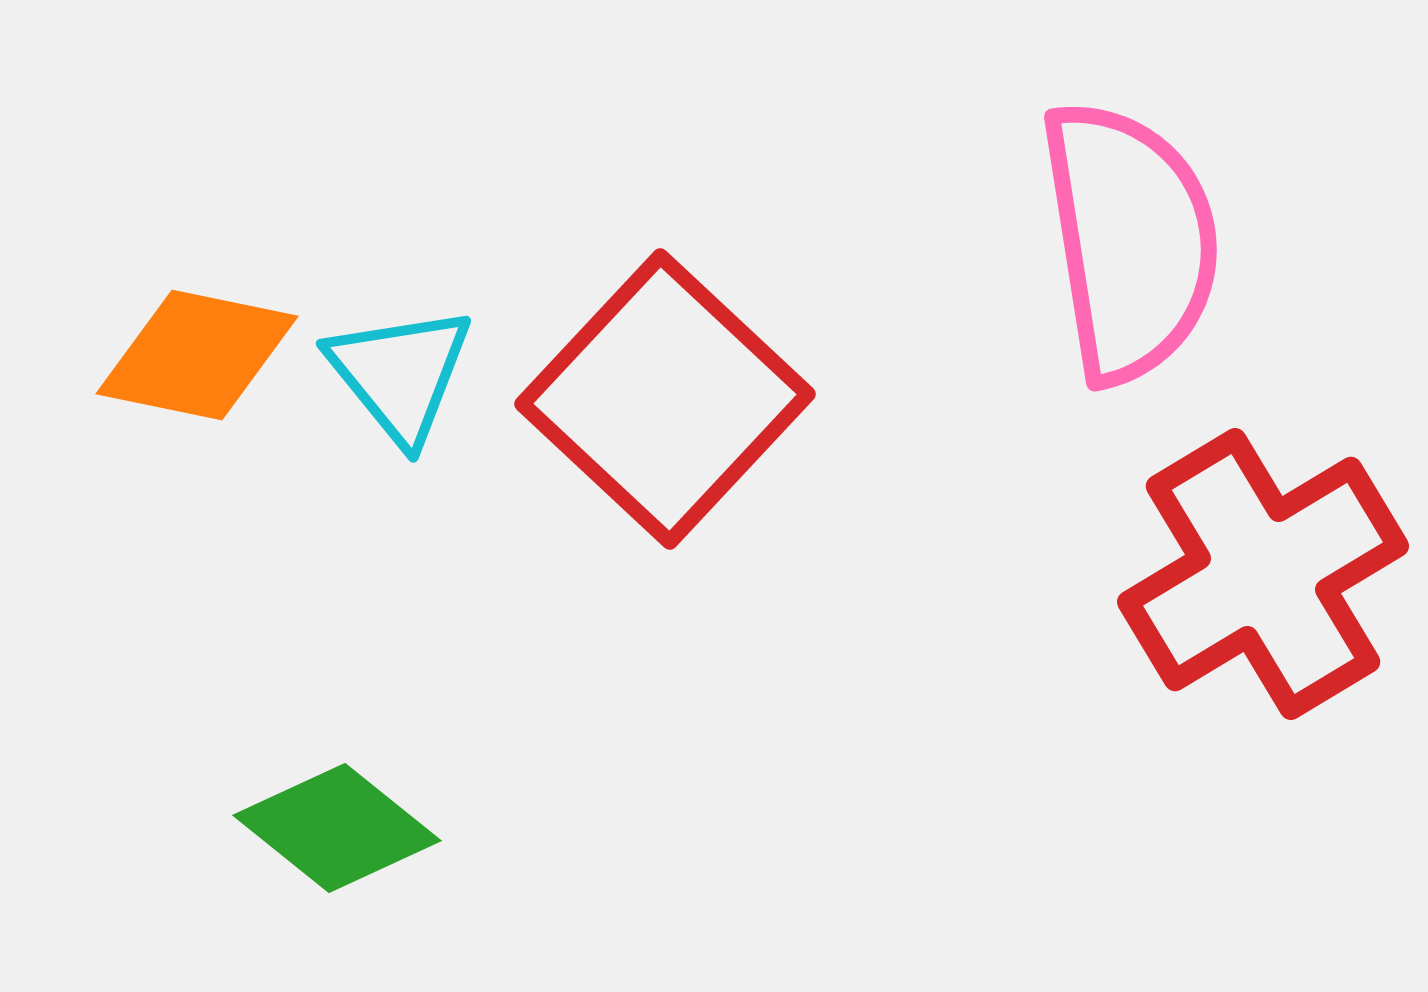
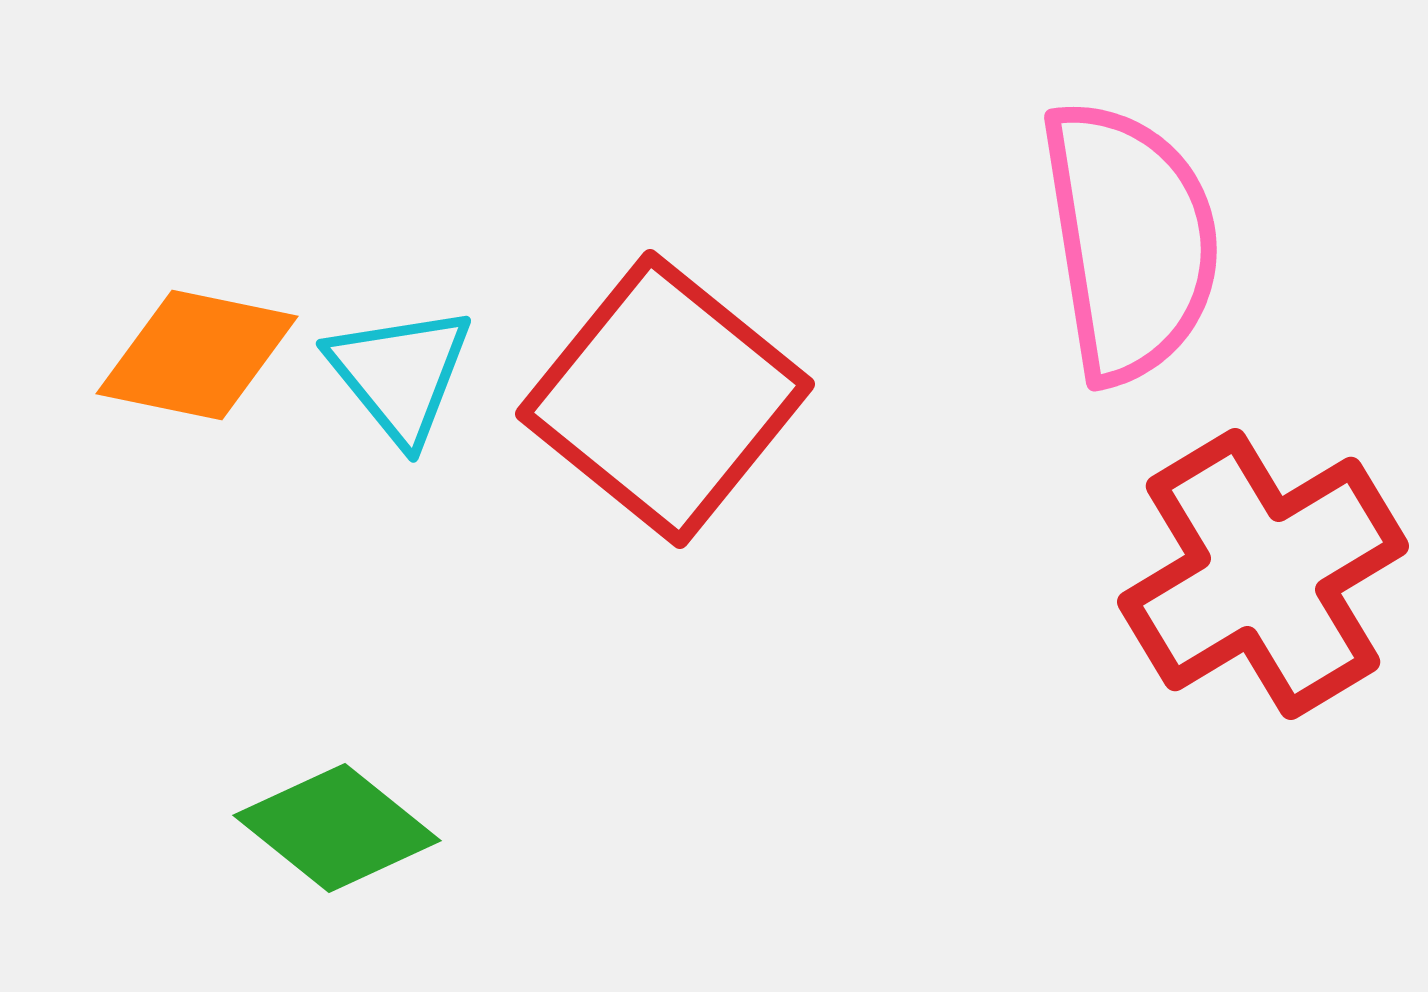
red square: rotated 4 degrees counterclockwise
